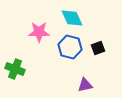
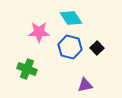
cyan diamond: moved 1 px left; rotated 10 degrees counterclockwise
black square: moved 1 px left; rotated 24 degrees counterclockwise
green cross: moved 12 px right
